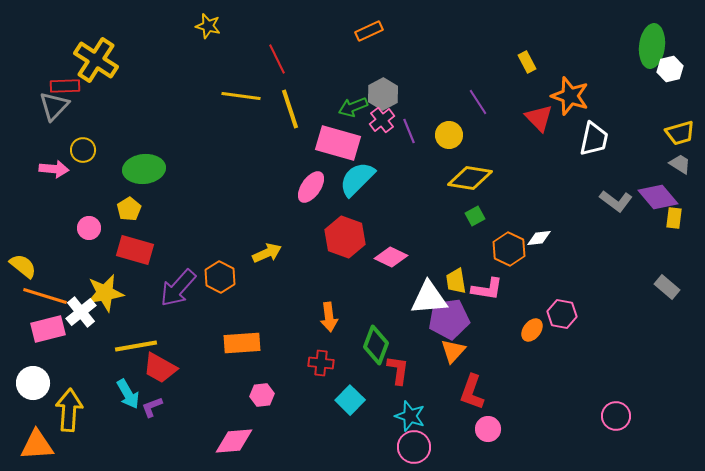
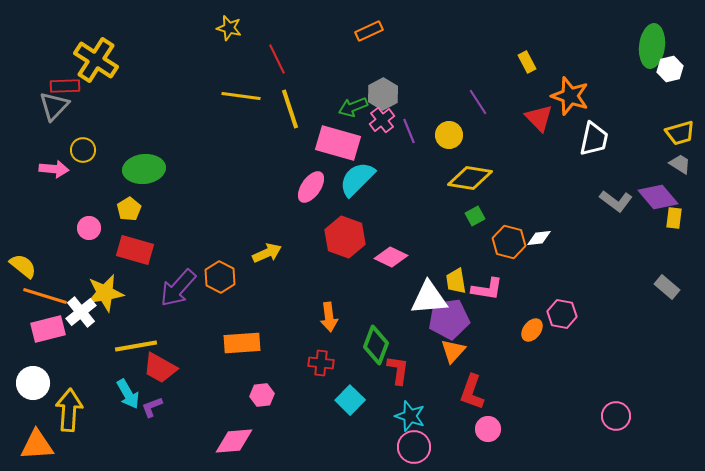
yellow star at (208, 26): moved 21 px right, 2 px down
orange hexagon at (509, 249): moved 7 px up; rotated 12 degrees counterclockwise
